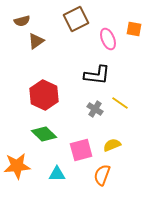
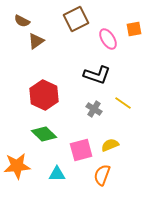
brown semicircle: rotated 42 degrees clockwise
orange square: rotated 21 degrees counterclockwise
pink ellipse: rotated 10 degrees counterclockwise
black L-shape: rotated 12 degrees clockwise
yellow line: moved 3 px right
gray cross: moved 1 px left
yellow semicircle: moved 2 px left
